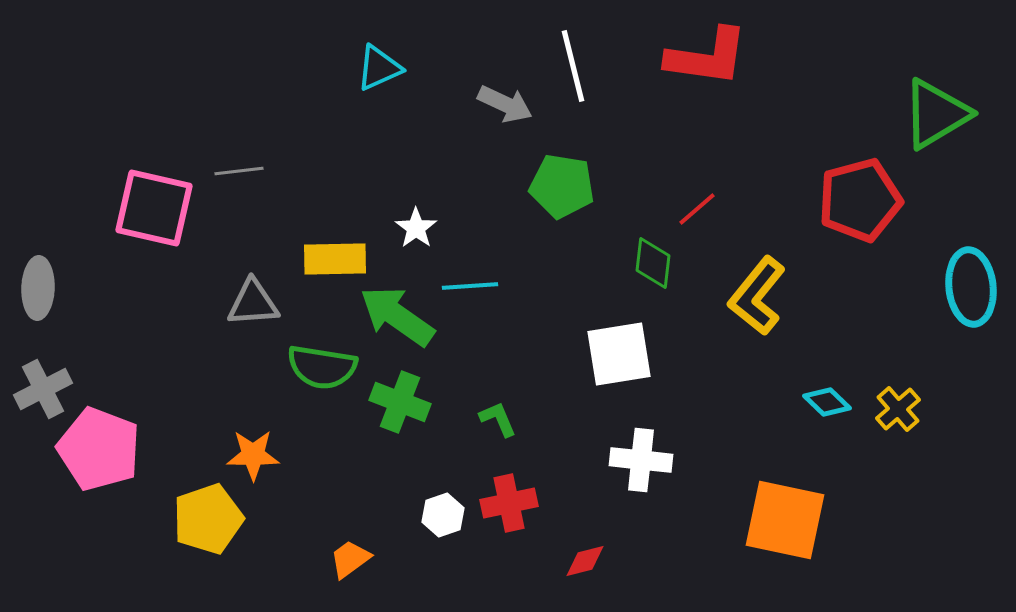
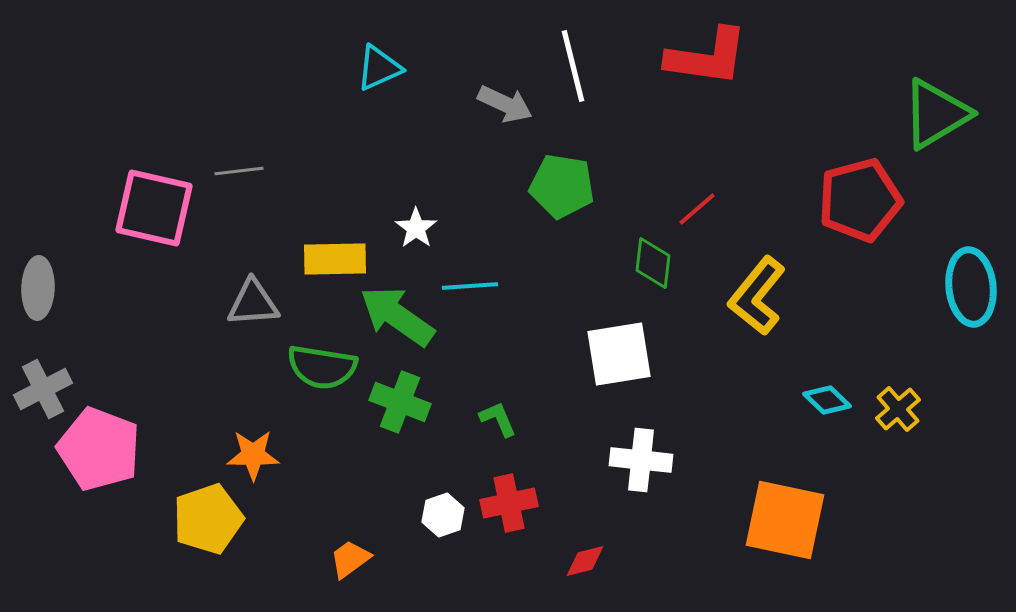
cyan diamond: moved 2 px up
